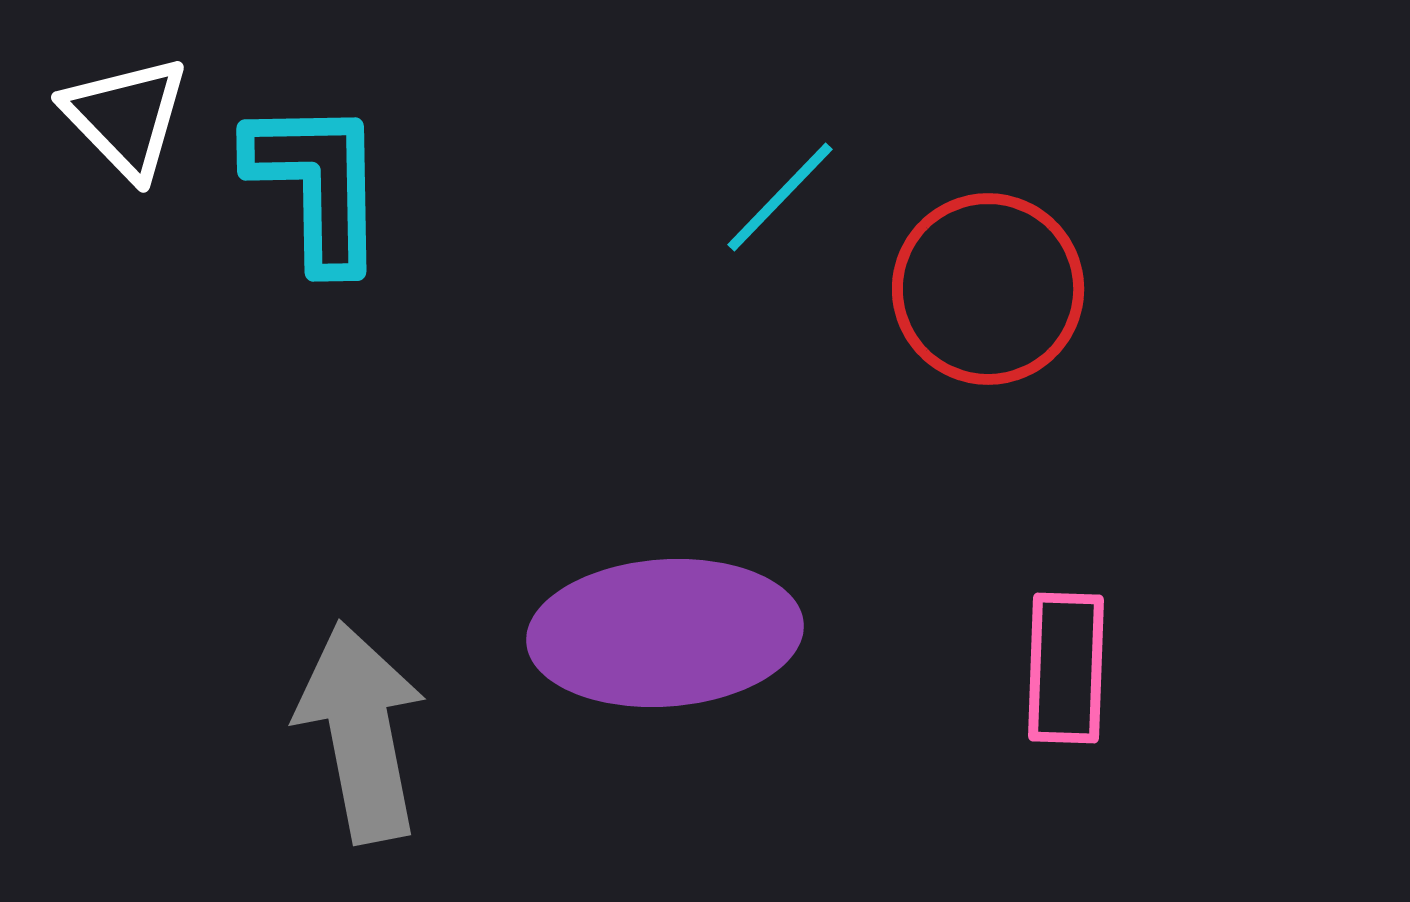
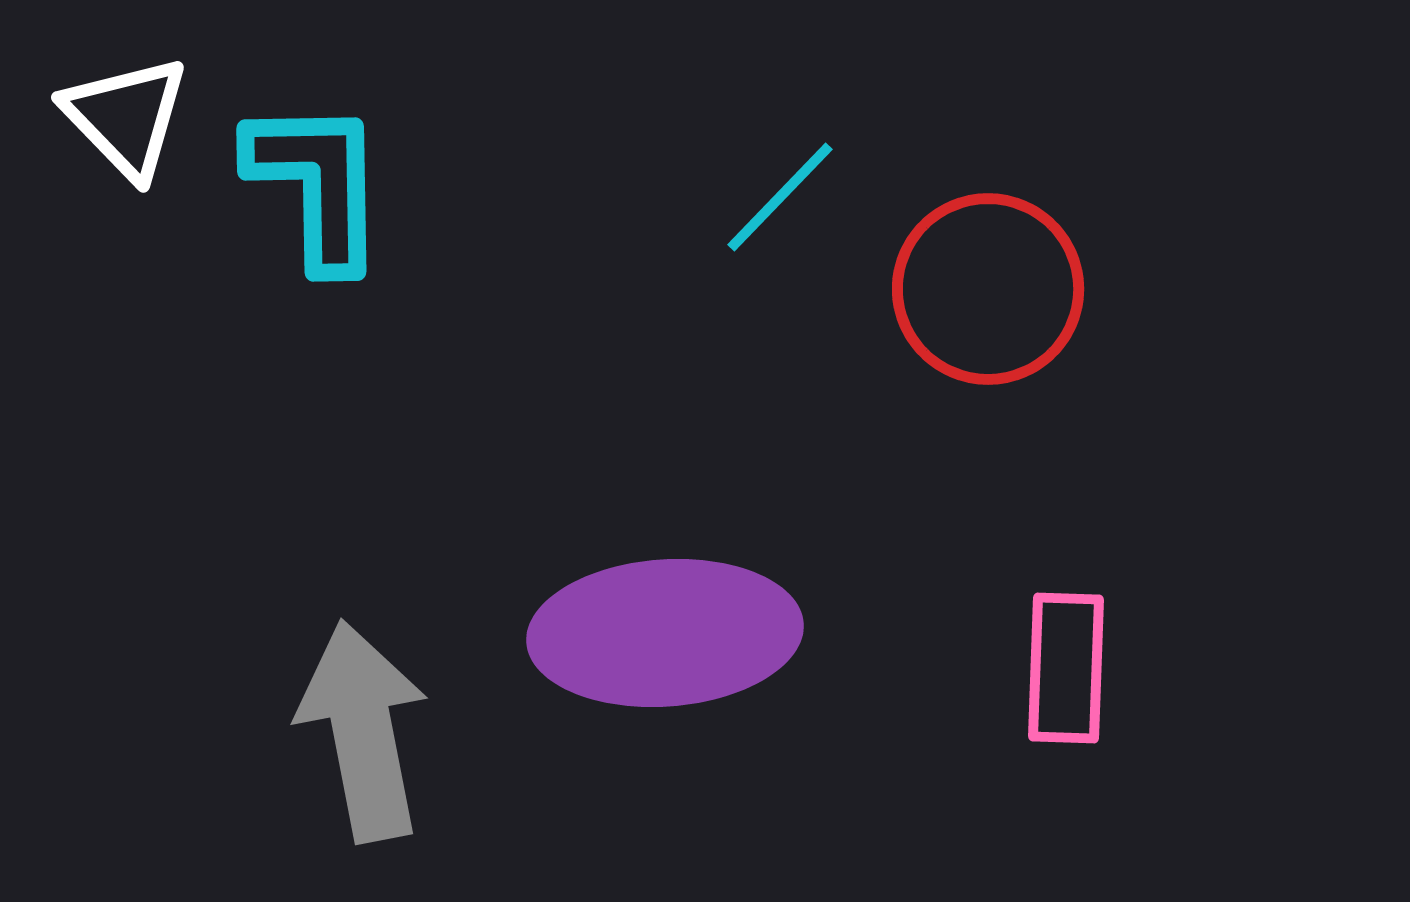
gray arrow: moved 2 px right, 1 px up
